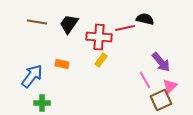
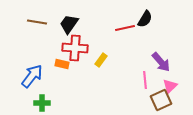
black semicircle: rotated 108 degrees clockwise
red cross: moved 24 px left, 11 px down
pink line: rotated 24 degrees clockwise
